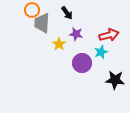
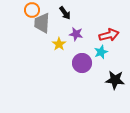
black arrow: moved 2 px left
